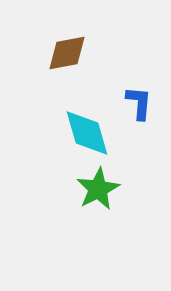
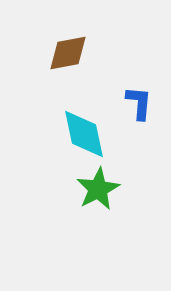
brown diamond: moved 1 px right
cyan diamond: moved 3 px left, 1 px down; rotated 4 degrees clockwise
